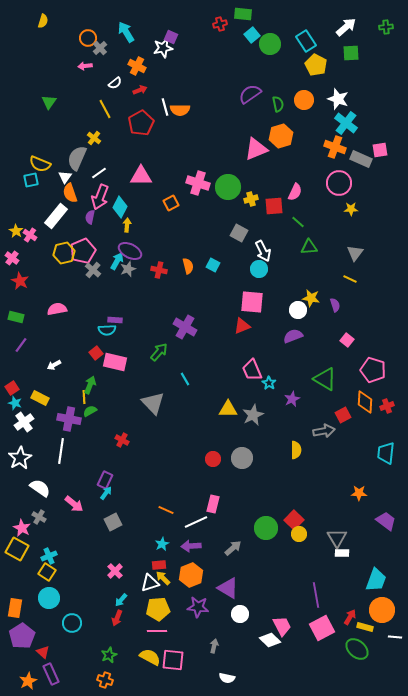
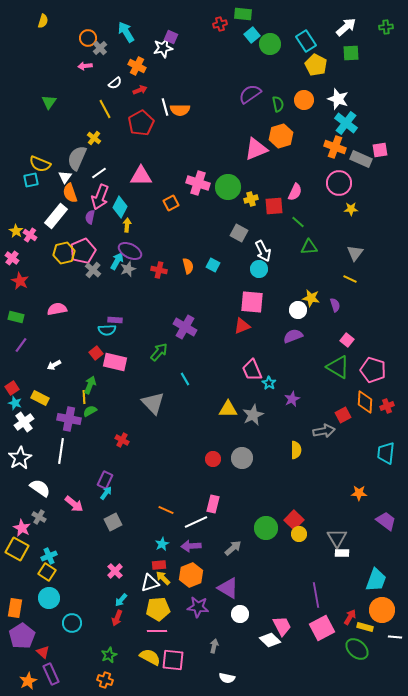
green triangle at (325, 379): moved 13 px right, 12 px up
